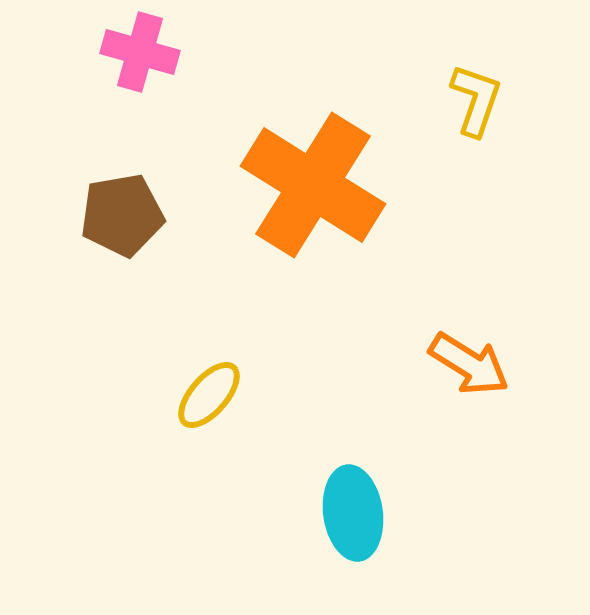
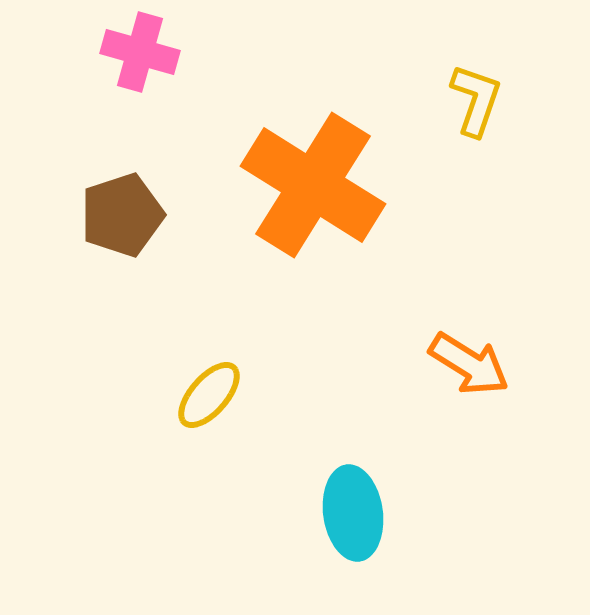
brown pentagon: rotated 8 degrees counterclockwise
